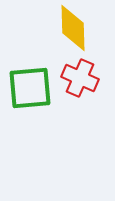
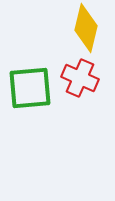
yellow diamond: moved 13 px right; rotated 15 degrees clockwise
